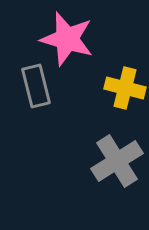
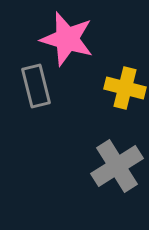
gray cross: moved 5 px down
